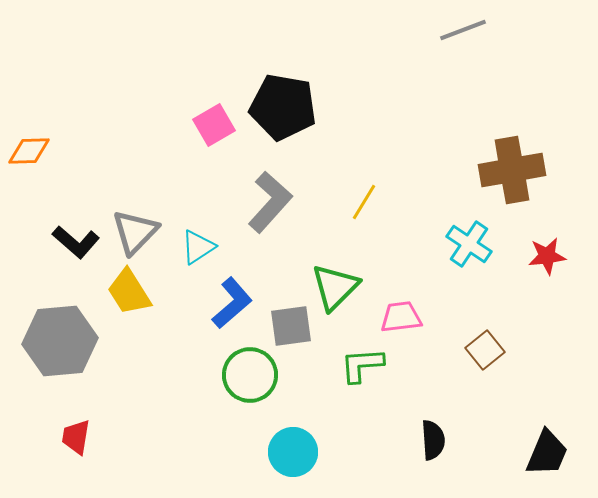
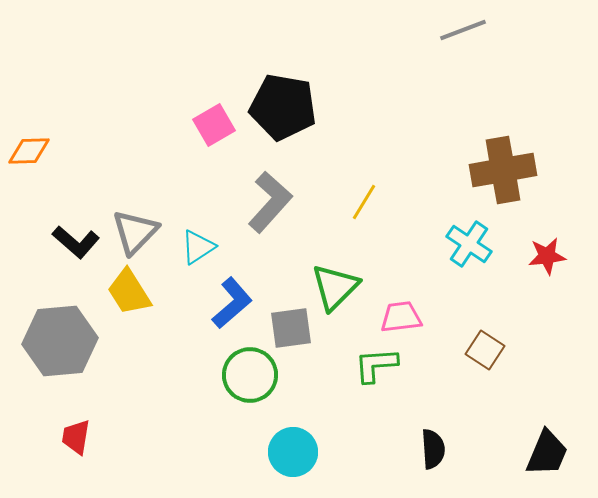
brown cross: moved 9 px left
gray square: moved 2 px down
brown square: rotated 18 degrees counterclockwise
green L-shape: moved 14 px right
black semicircle: moved 9 px down
